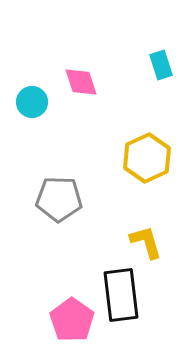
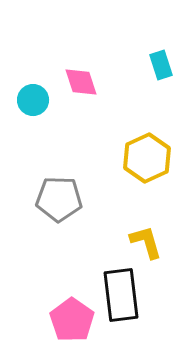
cyan circle: moved 1 px right, 2 px up
